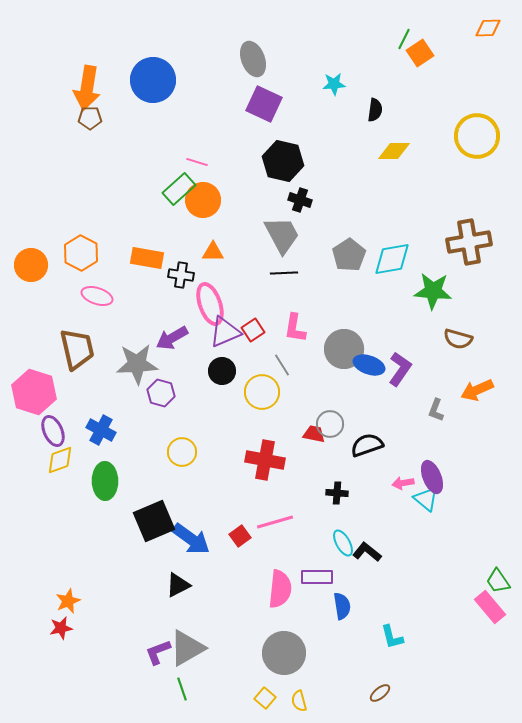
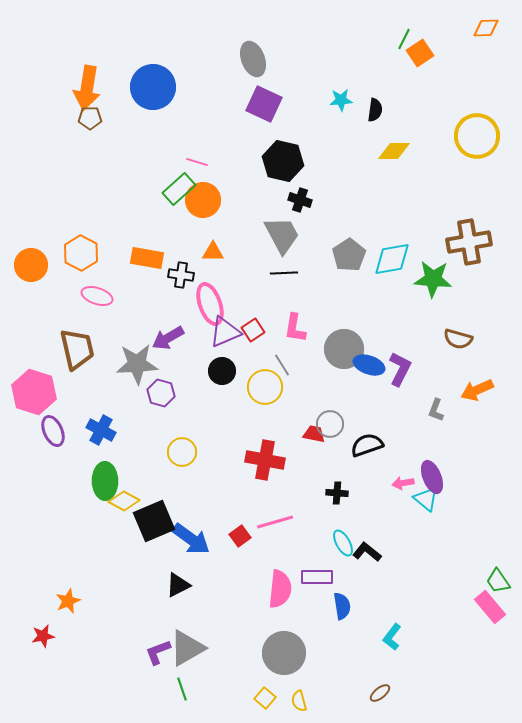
orange diamond at (488, 28): moved 2 px left
blue circle at (153, 80): moved 7 px down
cyan star at (334, 84): moved 7 px right, 16 px down
green star at (433, 291): moved 12 px up
purple arrow at (172, 338): moved 4 px left
purple L-shape at (400, 369): rotated 8 degrees counterclockwise
yellow circle at (262, 392): moved 3 px right, 5 px up
yellow diamond at (60, 460): moved 64 px right, 41 px down; rotated 48 degrees clockwise
red star at (61, 628): moved 18 px left, 8 px down
cyan L-shape at (392, 637): rotated 52 degrees clockwise
